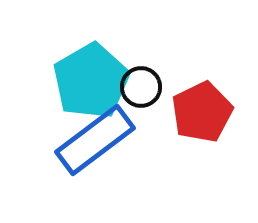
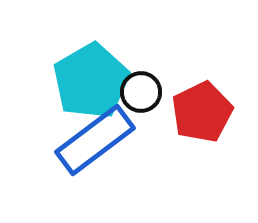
black circle: moved 5 px down
